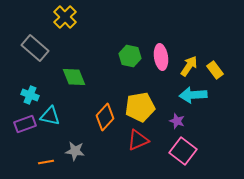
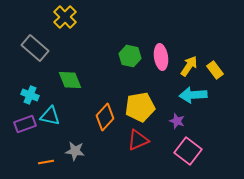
green diamond: moved 4 px left, 3 px down
pink square: moved 5 px right
